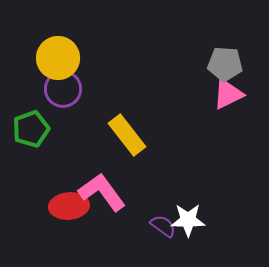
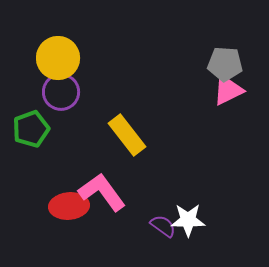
purple circle: moved 2 px left, 3 px down
pink triangle: moved 4 px up
